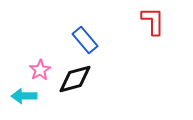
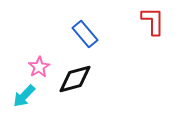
blue rectangle: moved 6 px up
pink star: moved 1 px left, 3 px up
cyan arrow: rotated 45 degrees counterclockwise
